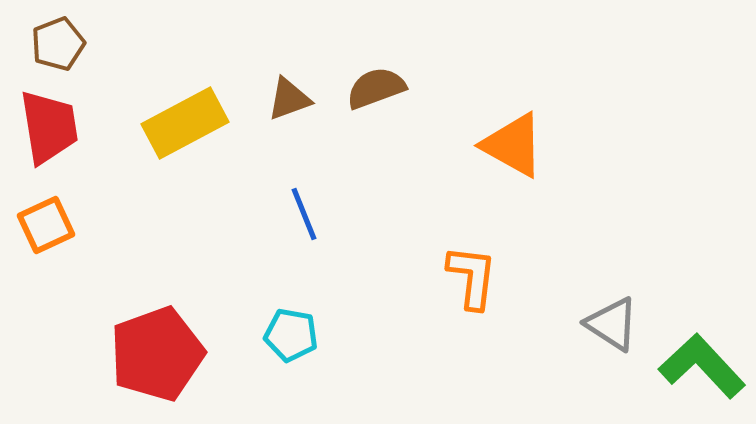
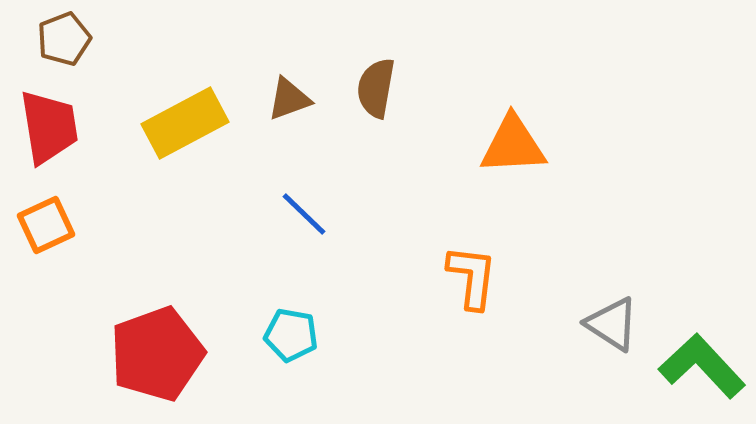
brown pentagon: moved 6 px right, 5 px up
brown semicircle: rotated 60 degrees counterclockwise
orange triangle: rotated 32 degrees counterclockwise
blue line: rotated 24 degrees counterclockwise
